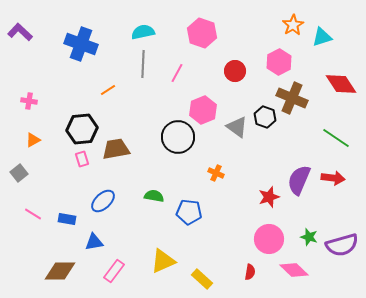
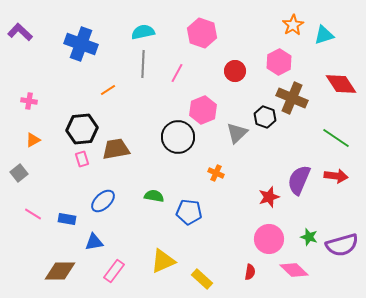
cyan triangle at (322, 37): moved 2 px right, 2 px up
gray triangle at (237, 127): moved 6 px down; rotated 40 degrees clockwise
red arrow at (333, 178): moved 3 px right, 2 px up
